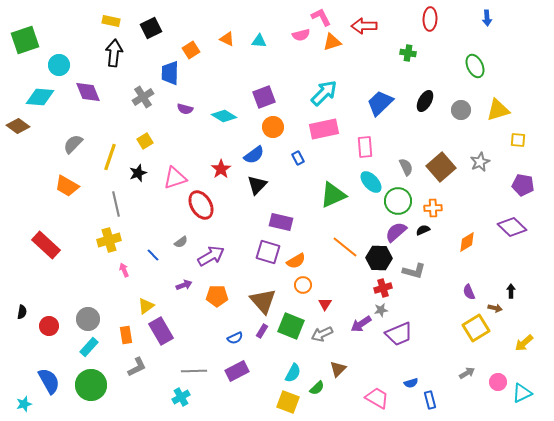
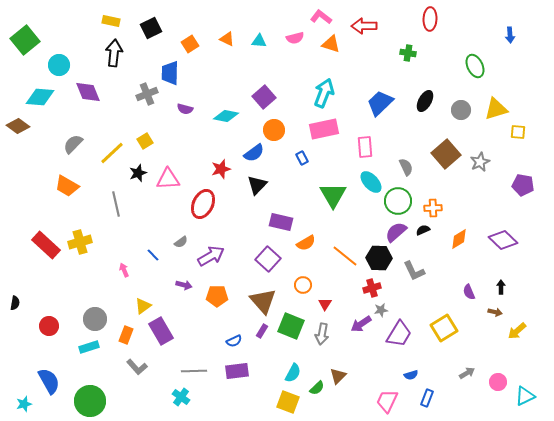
pink L-shape at (321, 17): rotated 25 degrees counterclockwise
blue arrow at (487, 18): moved 23 px right, 17 px down
pink semicircle at (301, 35): moved 6 px left, 3 px down
green square at (25, 40): rotated 20 degrees counterclockwise
orange triangle at (332, 42): moved 1 px left, 2 px down; rotated 36 degrees clockwise
orange square at (191, 50): moved 1 px left, 6 px up
cyan arrow at (324, 93): rotated 24 degrees counterclockwise
gray cross at (143, 97): moved 4 px right, 3 px up; rotated 10 degrees clockwise
purple square at (264, 97): rotated 20 degrees counterclockwise
yellow triangle at (498, 110): moved 2 px left, 1 px up
cyan diamond at (224, 116): moved 2 px right; rotated 20 degrees counterclockwise
orange circle at (273, 127): moved 1 px right, 3 px down
yellow square at (518, 140): moved 8 px up
blue semicircle at (254, 155): moved 2 px up
yellow line at (110, 157): moved 2 px right, 4 px up; rotated 28 degrees clockwise
blue rectangle at (298, 158): moved 4 px right
brown square at (441, 167): moved 5 px right, 13 px up
red star at (221, 169): rotated 18 degrees clockwise
pink triangle at (175, 178): moved 7 px left, 1 px down; rotated 15 degrees clockwise
green triangle at (333, 195): rotated 36 degrees counterclockwise
red ellipse at (201, 205): moved 2 px right, 1 px up; rotated 56 degrees clockwise
purple diamond at (512, 227): moved 9 px left, 13 px down
yellow cross at (109, 240): moved 29 px left, 2 px down
orange diamond at (467, 242): moved 8 px left, 3 px up
orange line at (345, 247): moved 9 px down
purple square at (268, 252): moved 7 px down; rotated 25 degrees clockwise
orange semicircle at (296, 261): moved 10 px right, 18 px up
gray L-shape at (414, 271): rotated 50 degrees clockwise
purple arrow at (184, 285): rotated 35 degrees clockwise
red cross at (383, 288): moved 11 px left
black arrow at (511, 291): moved 10 px left, 4 px up
yellow triangle at (146, 306): moved 3 px left
brown arrow at (495, 308): moved 4 px down
black semicircle at (22, 312): moved 7 px left, 9 px up
gray circle at (88, 319): moved 7 px right
yellow square at (476, 328): moved 32 px left
gray arrow at (322, 334): rotated 55 degrees counterclockwise
purple trapezoid at (399, 334): rotated 36 degrees counterclockwise
orange rectangle at (126, 335): rotated 30 degrees clockwise
blue semicircle at (235, 338): moved 1 px left, 3 px down
yellow arrow at (524, 343): moved 7 px left, 12 px up
cyan rectangle at (89, 347): rotated 30 degrees clockwise
gray L-shape at (137, 367): rotated 75 degrees clockwise
brown triangle at (338, 369): moved 7 px down
purple rectangle at (237, 371): rotated 20 degrees clockwise
blue semicircle at (411, 383): moved 8 px up
green circle at (91, 385): moved 1 px left, 16 px down
cyan triangle at (522, 393): moved 3 px right, 3 px down
cyan cross at (181, 397): rotated 24 degrees counterclockwise
pink trapezoid at (377, 398): moved 10 px right, 3 px down; rotated 95 degrees counterclockwise
blue rectangle at (430, 400): moved 3 px left, 2 px up; rotated 36 degrees clockwise
